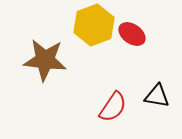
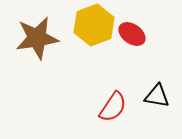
brown star: moved 8 px left, 22 px up; rotated 15 degrees counterclockwise
